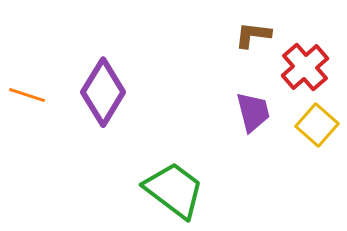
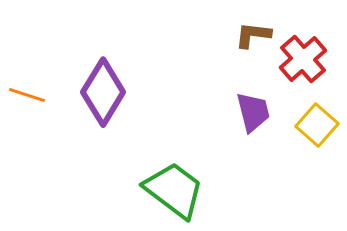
red cross: moved 2 px left, 8 px up
